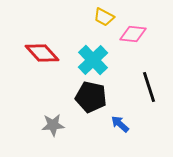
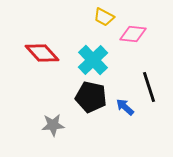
blue arrow: moved 5 px right, 17 px up
